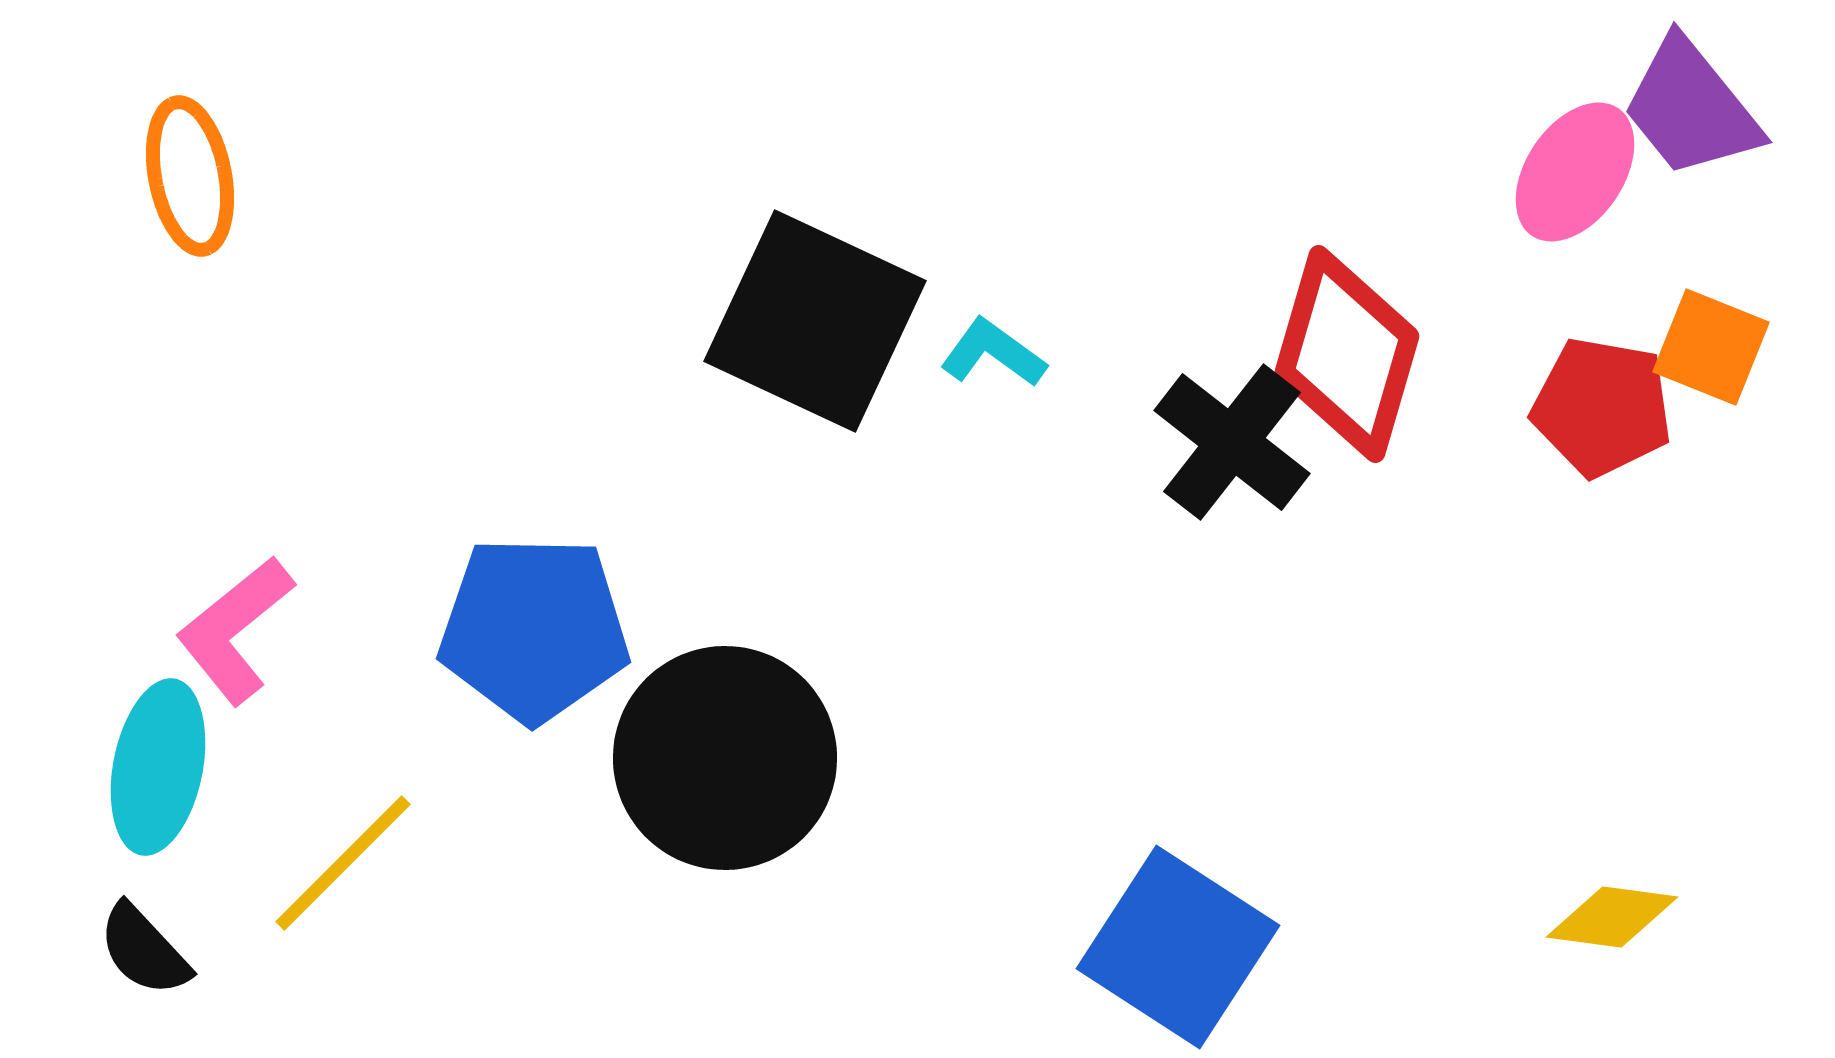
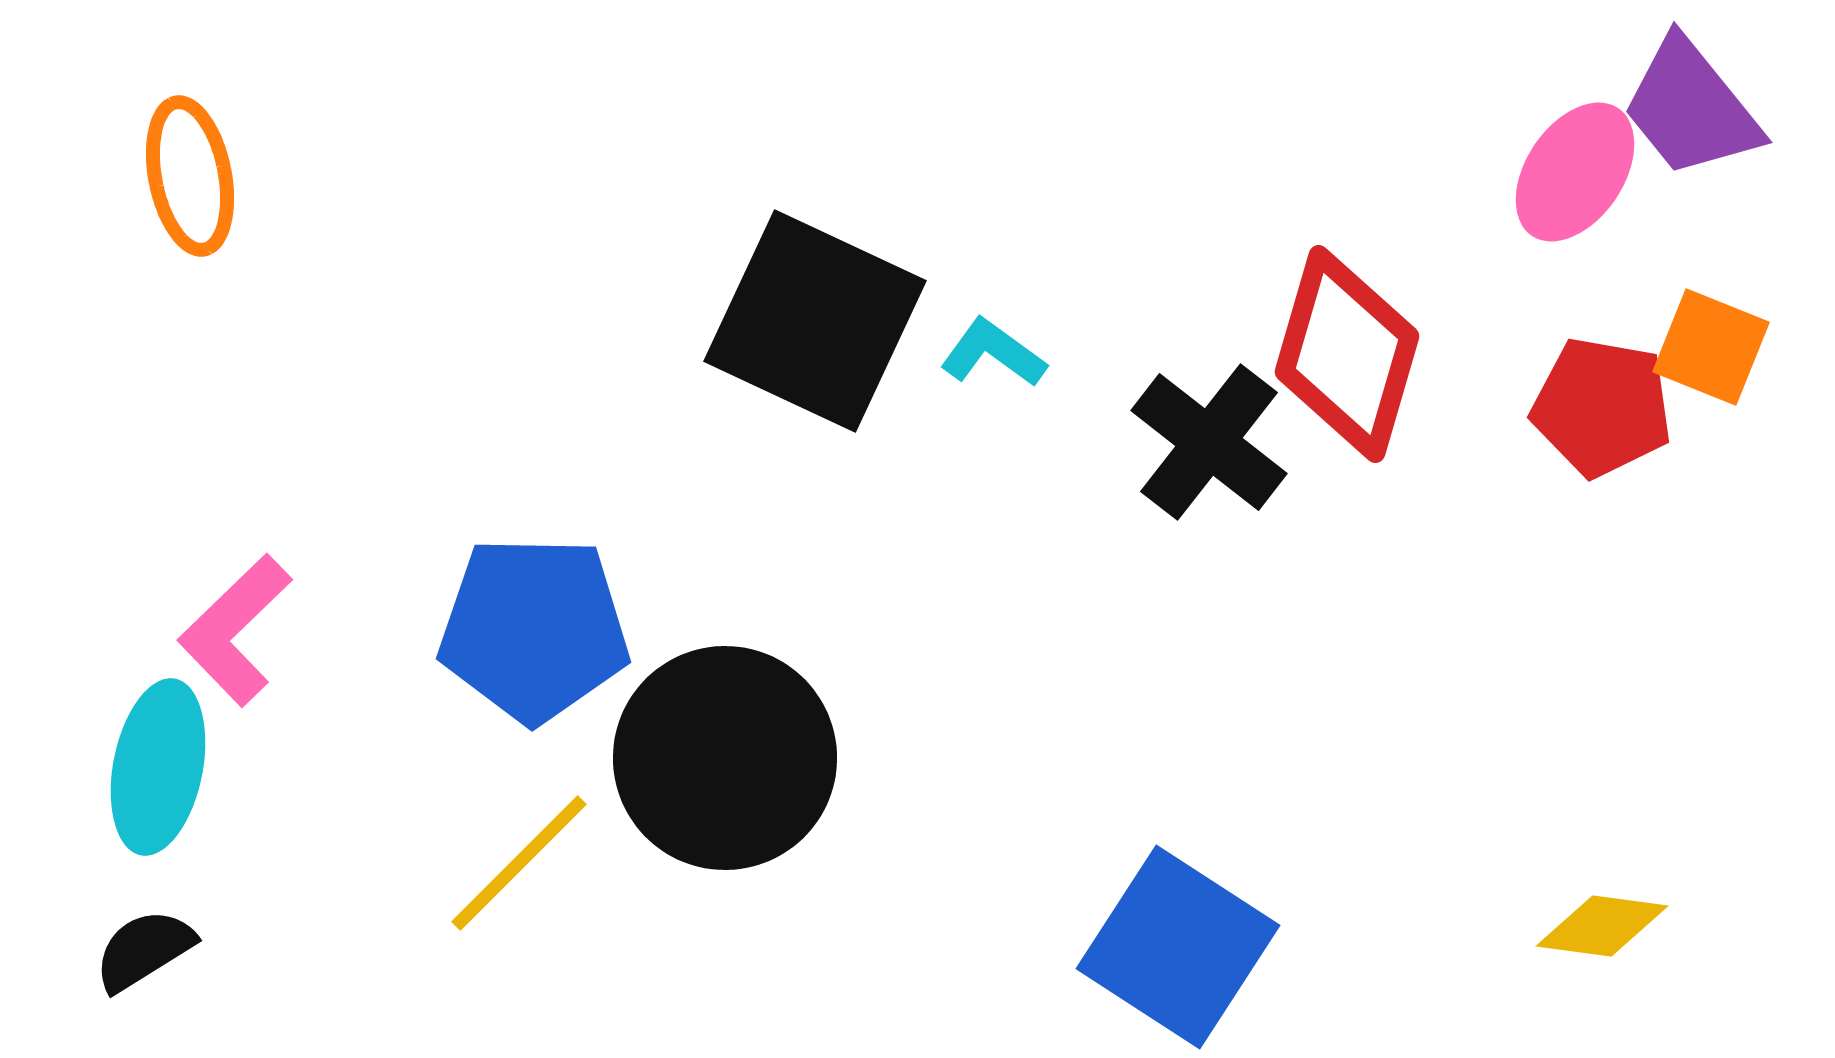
black cross: moved 23 px left
pink L-shape: rotated 5 degrees counterclockwise
yellow line: moved 176 px right
yellow diamond: moved 10 px left, 9 px down
black semicircle: rotated 101 degrees clockwise
